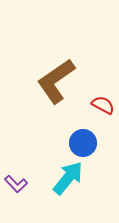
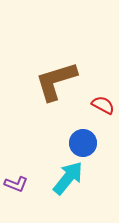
brown L-shape: rotated 18 degrees clockwise
purple L-shape: rotated 25 degrees counterclockwise
